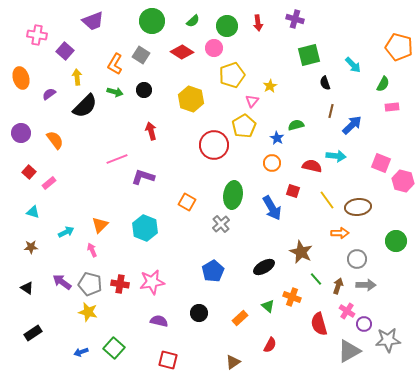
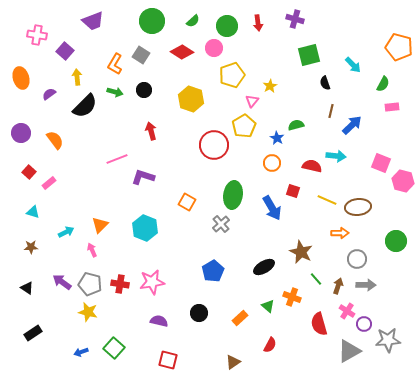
yellow line at (327, 200): rotated 30 degrees counterclockwise
